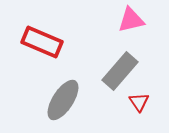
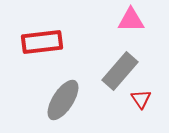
pink triangle: rotated 12 degrees clockwise
red rectangle: rotated 30 degrees counterclockwise
red triangle: moved 2 px right, 3 px up
